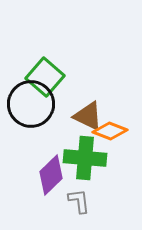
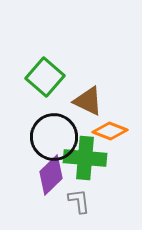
black circle: moved 23 px right, 33 px down
brown triangle: moved 15 px up
